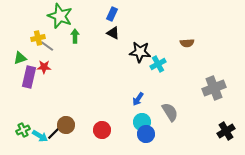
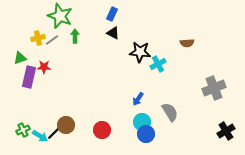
gray line: moved 5 px right, 6 px up; rotated 72 degrees counterclockwise
